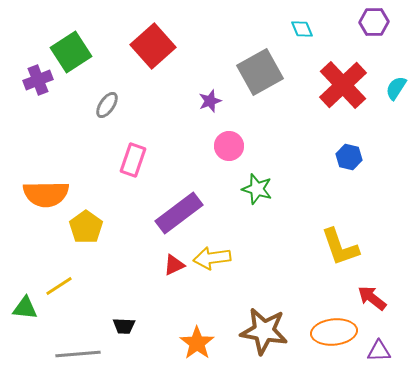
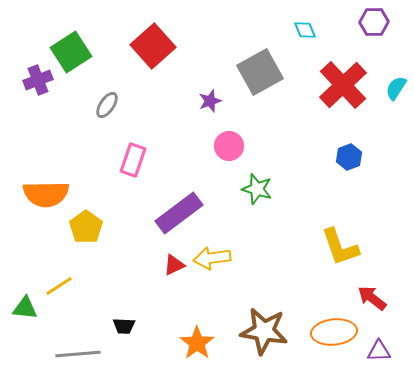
cyan diamond: moved 3 px right, 1 px down
blue hexagon: rotated 25 degrees clockwise
